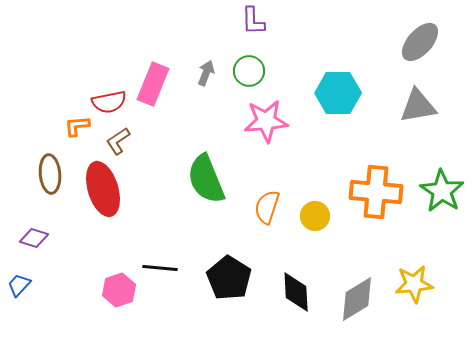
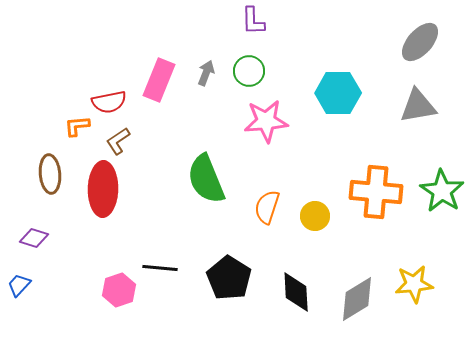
pink rectangle: moved 6 px right, 4 px up
red ellipse: rotated 18 degrees clockwise
